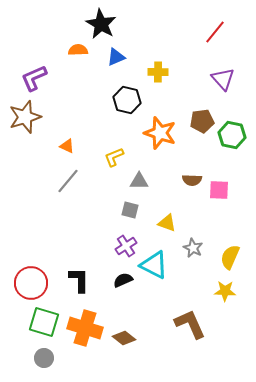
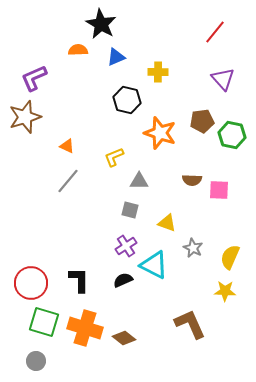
gray circle: moved 8 px left, 3 px down
